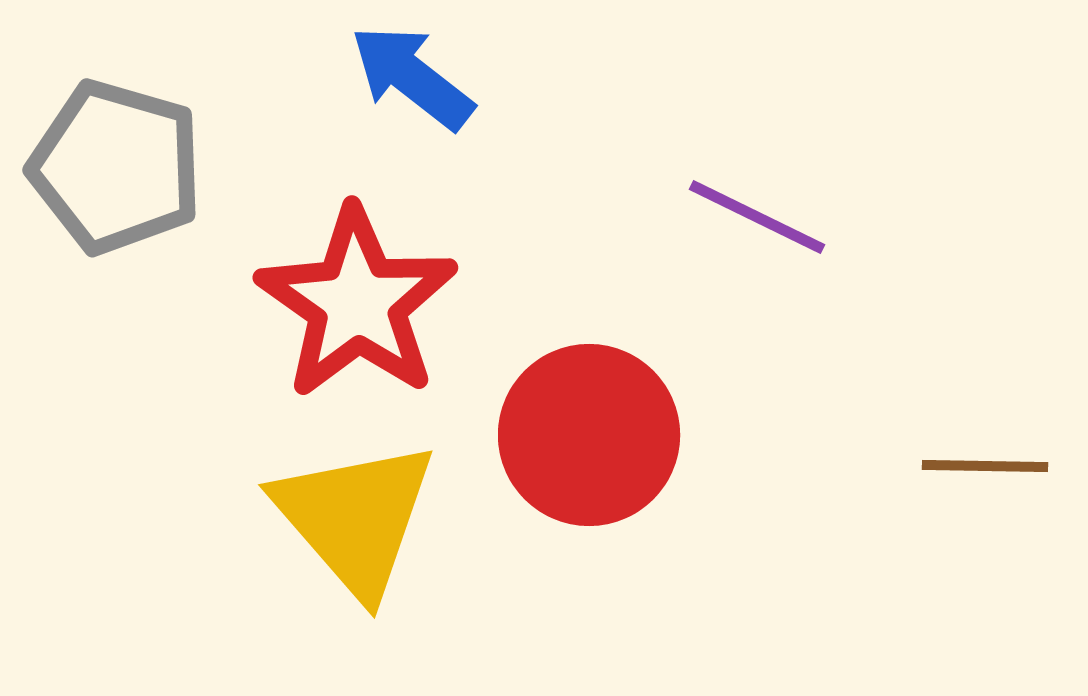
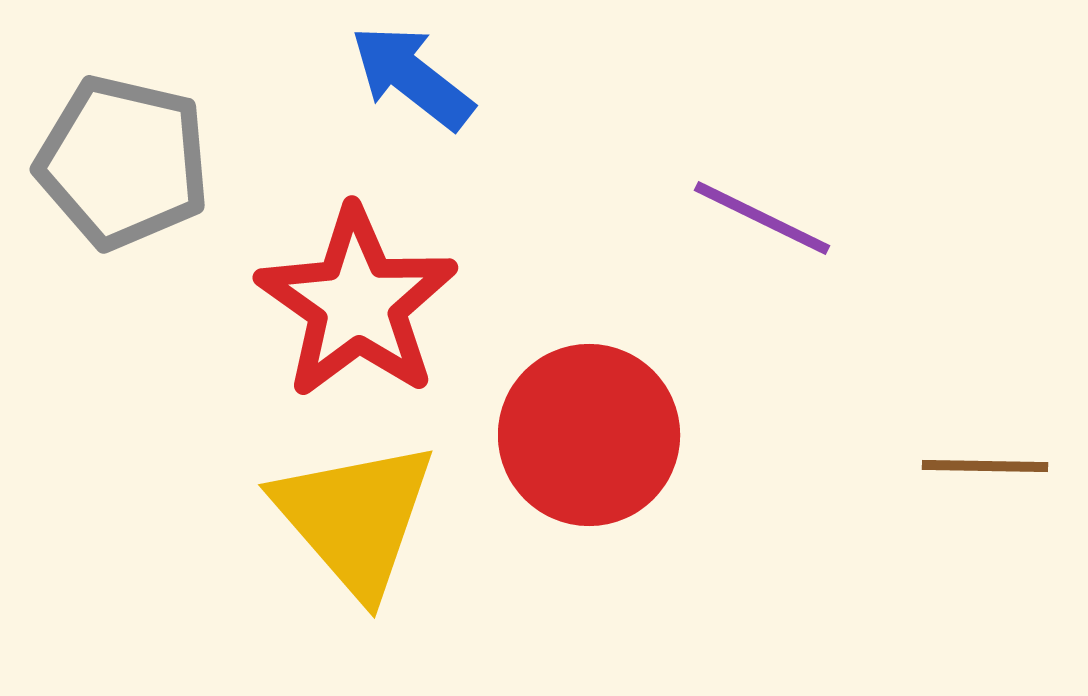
gray pentagon: moved 7 px right, 5 px up; rotated 3 degrees counterclockwise
purple line: moved 5 px right, 1 px down
